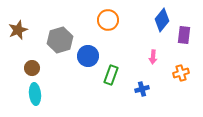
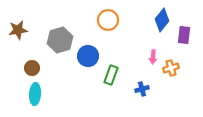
brown star: rotated 12 degrees clockwise
orange cross: moved 10 px left, 5 px up
cyan ellipse: rotated 10 degrees clockwise
